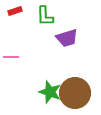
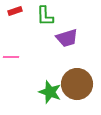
brown circle: moved 2 px right, 9 px up
